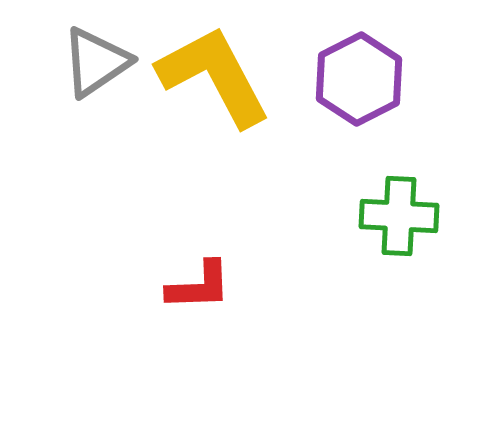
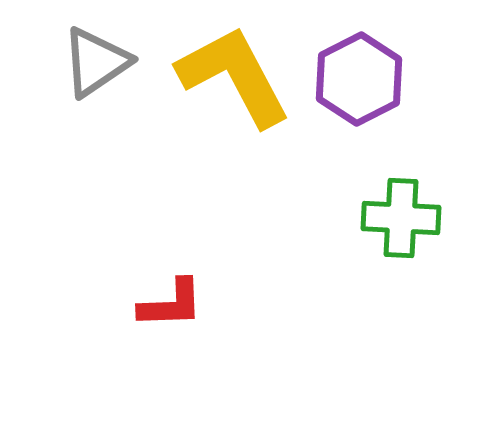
yellow L-shape: moved 20 px right
green cross: moved 2 px right, 2 px down
red L-shape: moved 28 px left, 18 px down
